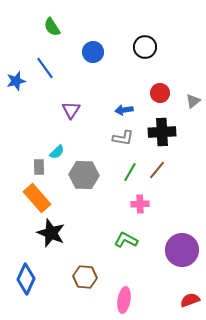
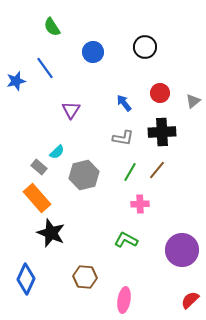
blue arrow: moved 7 px up; rotated 60 degrees clockwise
gray rectangle: rotated 49 degrees counterclockwise
gray hexagon: rotated 16 degrees counterclockwise
red semicircle: rotated 24 degrees counterclockwise
